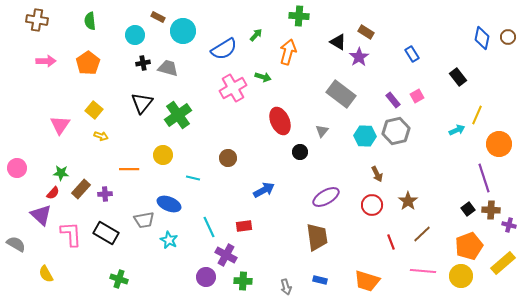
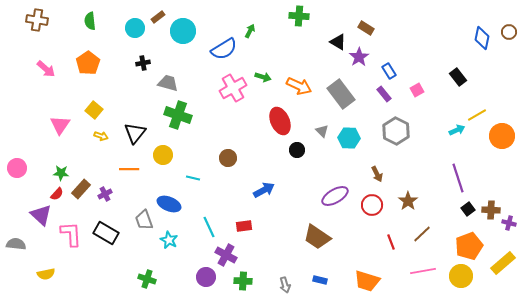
brown rectangle at (158, 17): rotated 64 degrees counterclockwise
brown rectangle at (366, 32): moved 4 px up
cyan circle at (135, 35): moved 7 px up
green arrow at (256, 35): moved 6 px left, 4 px up; rotated 16 degrees counterclockwise
brown circle at (508, 37): moved 1 px right, 5 px up
orange arrow at (288, 52): moved 11 px right, 34 px down; rotated 100 degrees clockwise
blue rectangle at (412, 54): moved 23 px left, 17 px down
pink arrow at (46, 61): moved 8 px down; rotated 42 degrees clockwise
gray trapezoid at (168, 68): moved 15 px down
gray rectangle at (341, 94): rotated 16 degrees clockwise
pink square at (417, 96): moved 6 px up
purple rectangle at (393, 100): moved 9 px left, 6 px up
black triangle at (142, 103): moved 7 px left, 30 px down
green cross at (178, 115): rotated 36 degrees counterclockwise
yellow line at (477, 115): rotated 36 degrees clockwise
gray triangle at (322, 131): rotated 24 degrees counterclockwise
gray hexagon at (396, 131): rotated 20 degrees counterclockwise
cyan hexagon at (365, 136): moved 16 px left, 2 px down
orange circle at (499, 144): moved 3 px right, 8 px up
black circle at (300, 152): moved 3 px left, 2 px up
purple line at (484, 178): moved 26 px left
red semicircle at (53, 193): moved 4 px right, 1 px down
purple cross at (105, 194): rotated 24 degrees counterclockwise
purple ellipse at (326, 197): moved 9 px right, 1 px up
gray trapezoid at (144, 220): rotated 80 degrees clockwise
purple cross at (509, 225): moved 2 px up
brown trapezoid at (317, 237): rotated 132 degrees clockwise
gray semicircle at (16, 244): rotated 24 degrees counterclockwise
pink line at (423, 271): rotated 15 degrees counterclockwise
yellow semicircle at (46, 274): rotated 72 degrees counterclockwise
green cross at (119, 279): moved 28 px right
gray arrow at (286, 287): moved 1 px left, 2 px up
